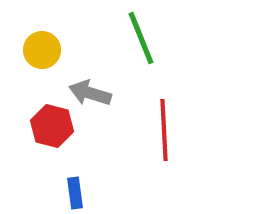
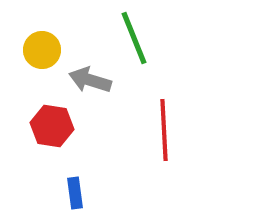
green line: moved 7 px left
gray arrow: moved 13 px up
red hexagon: rotated 6 degrees counterclockwise
